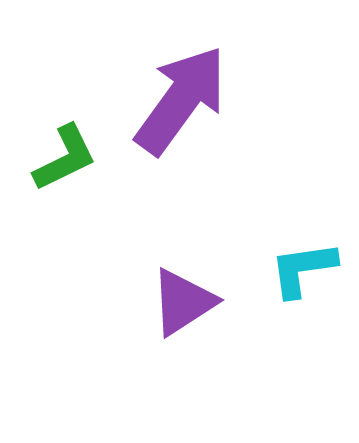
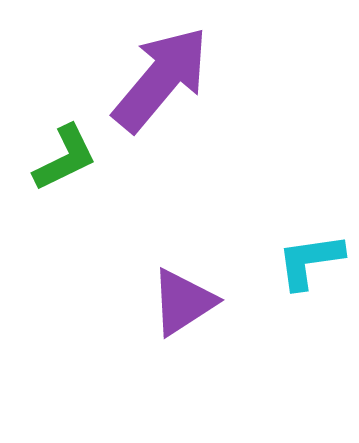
purple arrow: moved 20 px left, 21 px up; rotated 4 degrees clockwise
cyan L-shape: moved 7 px right, 8 px up
